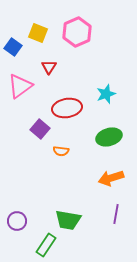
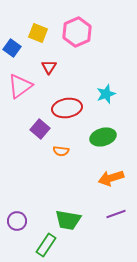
blue square: moved 1 px left, 1 px down
green ellipse: moved 6 px left
purple line: rotated 60 degrees clockwise
